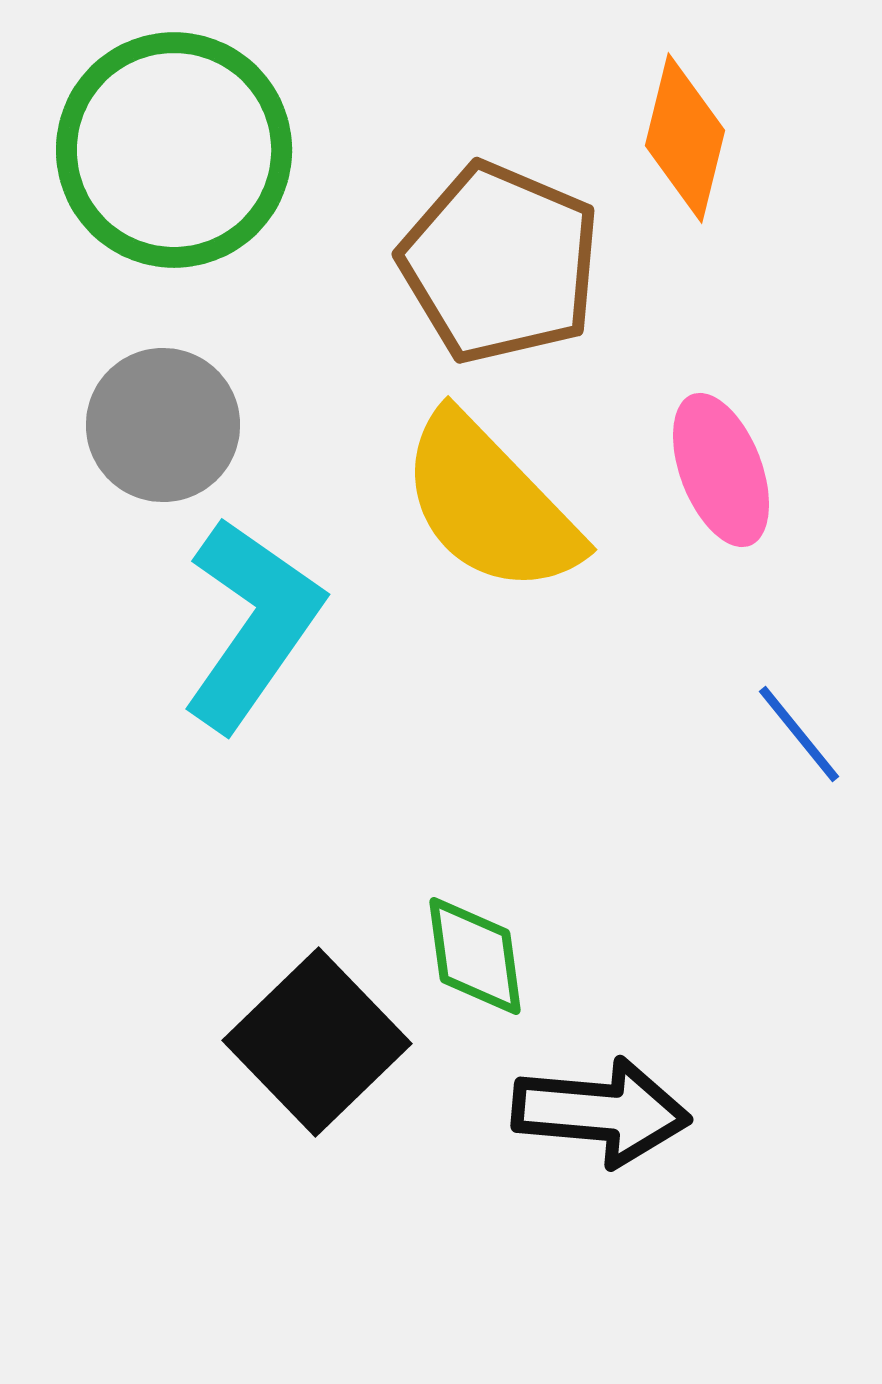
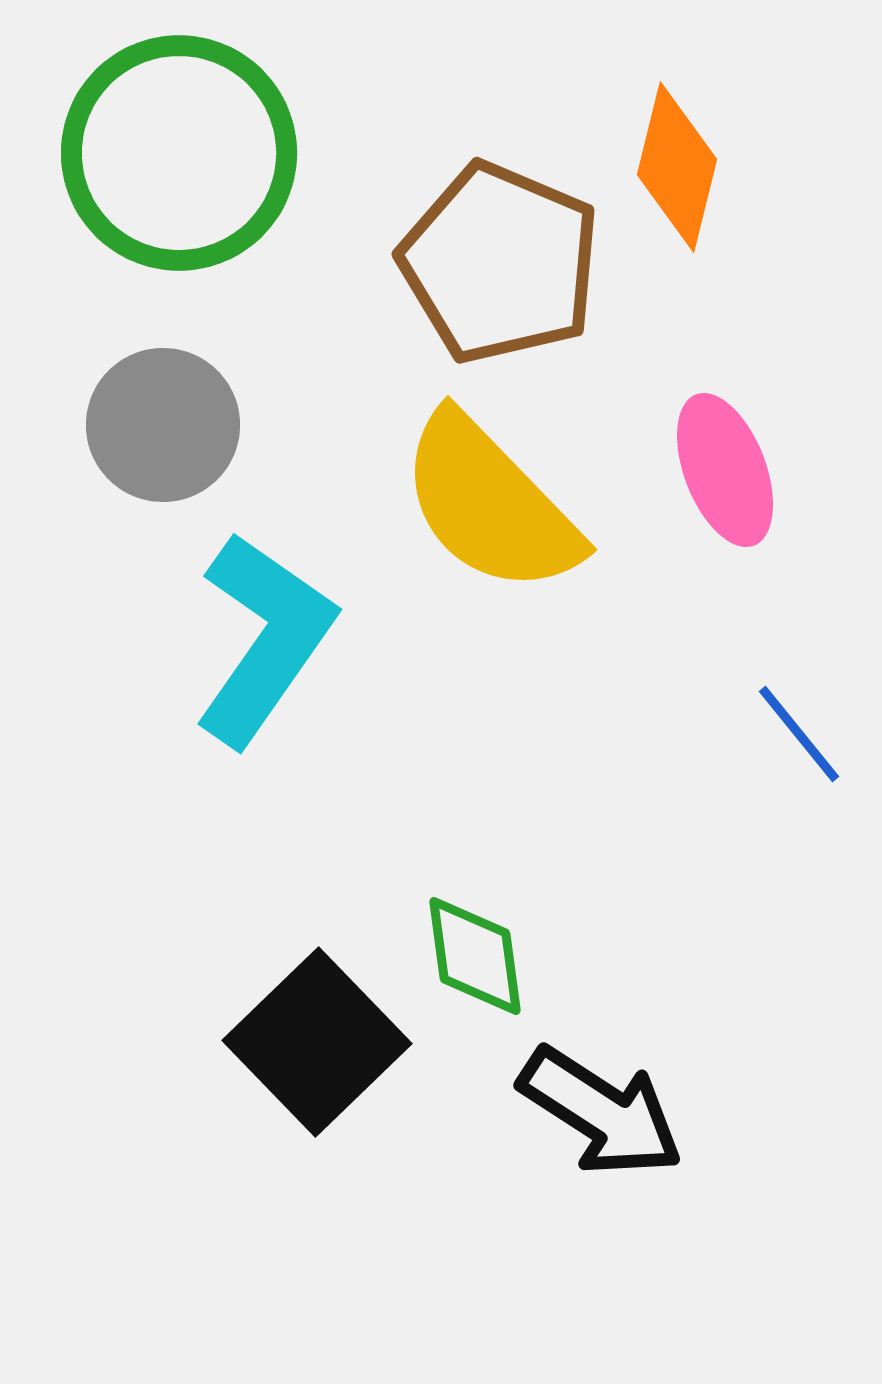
orange diamond: moved 8 px left, 29 px down
green circle: moved 5 px right, 3 px down
pink ellipse: moved 4 px right
cyan L-shape: moved 12 px right, 15 px down
black arrow: rotated 28 degrees clockwise
